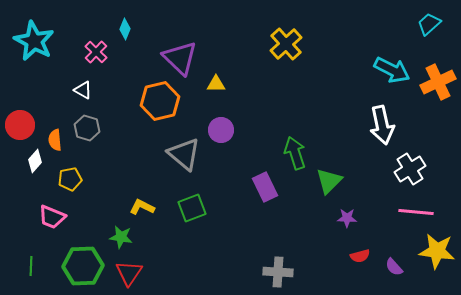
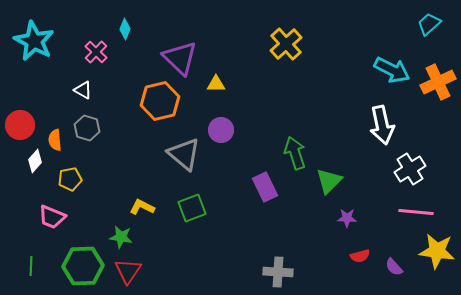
red triangle: moved 1 px left, 2 px up
